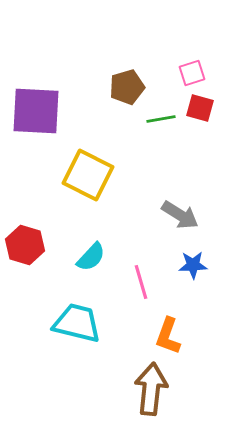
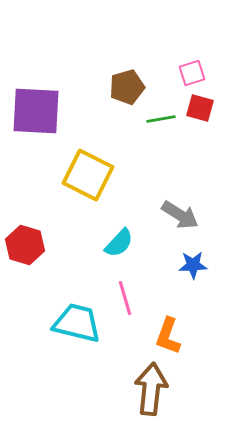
cyan semicircle: moved 28 px right, 14 px up
pink line: moved 16 px left, 16 px down
